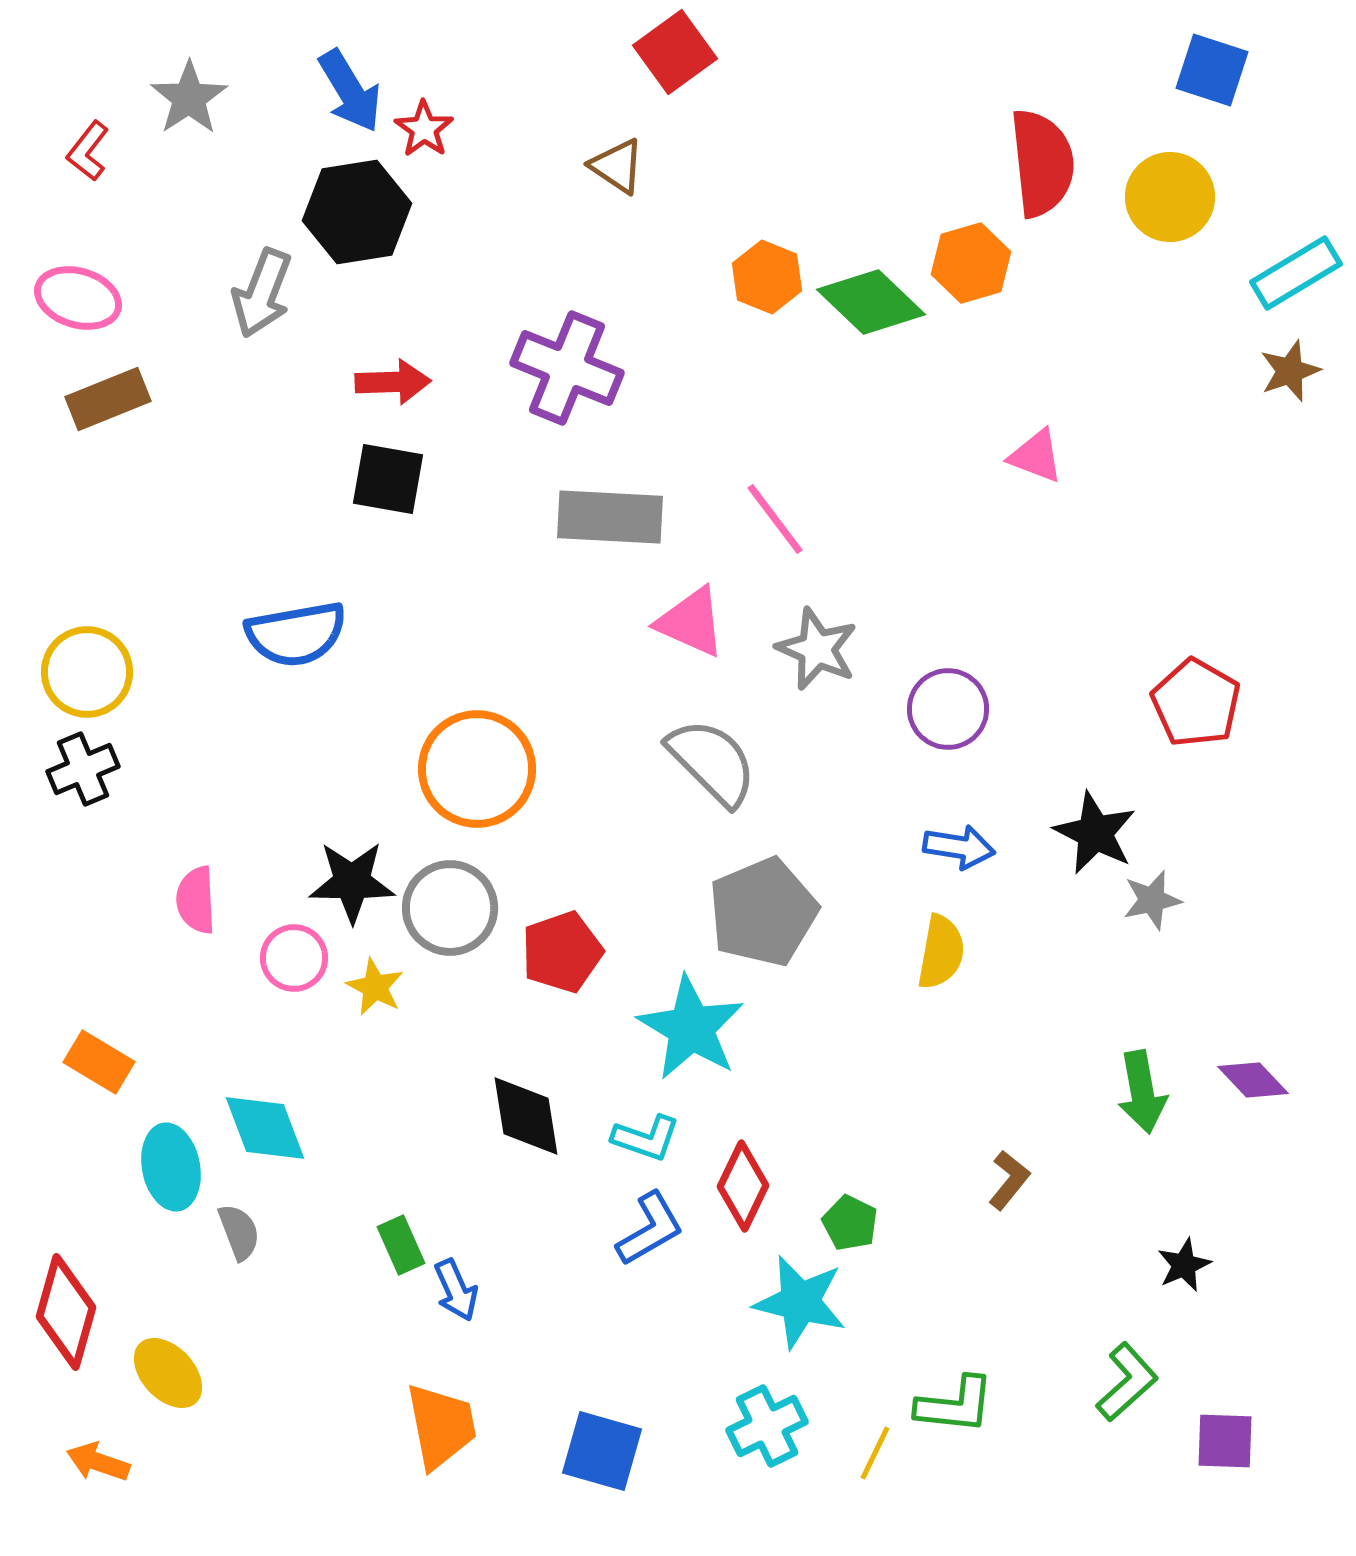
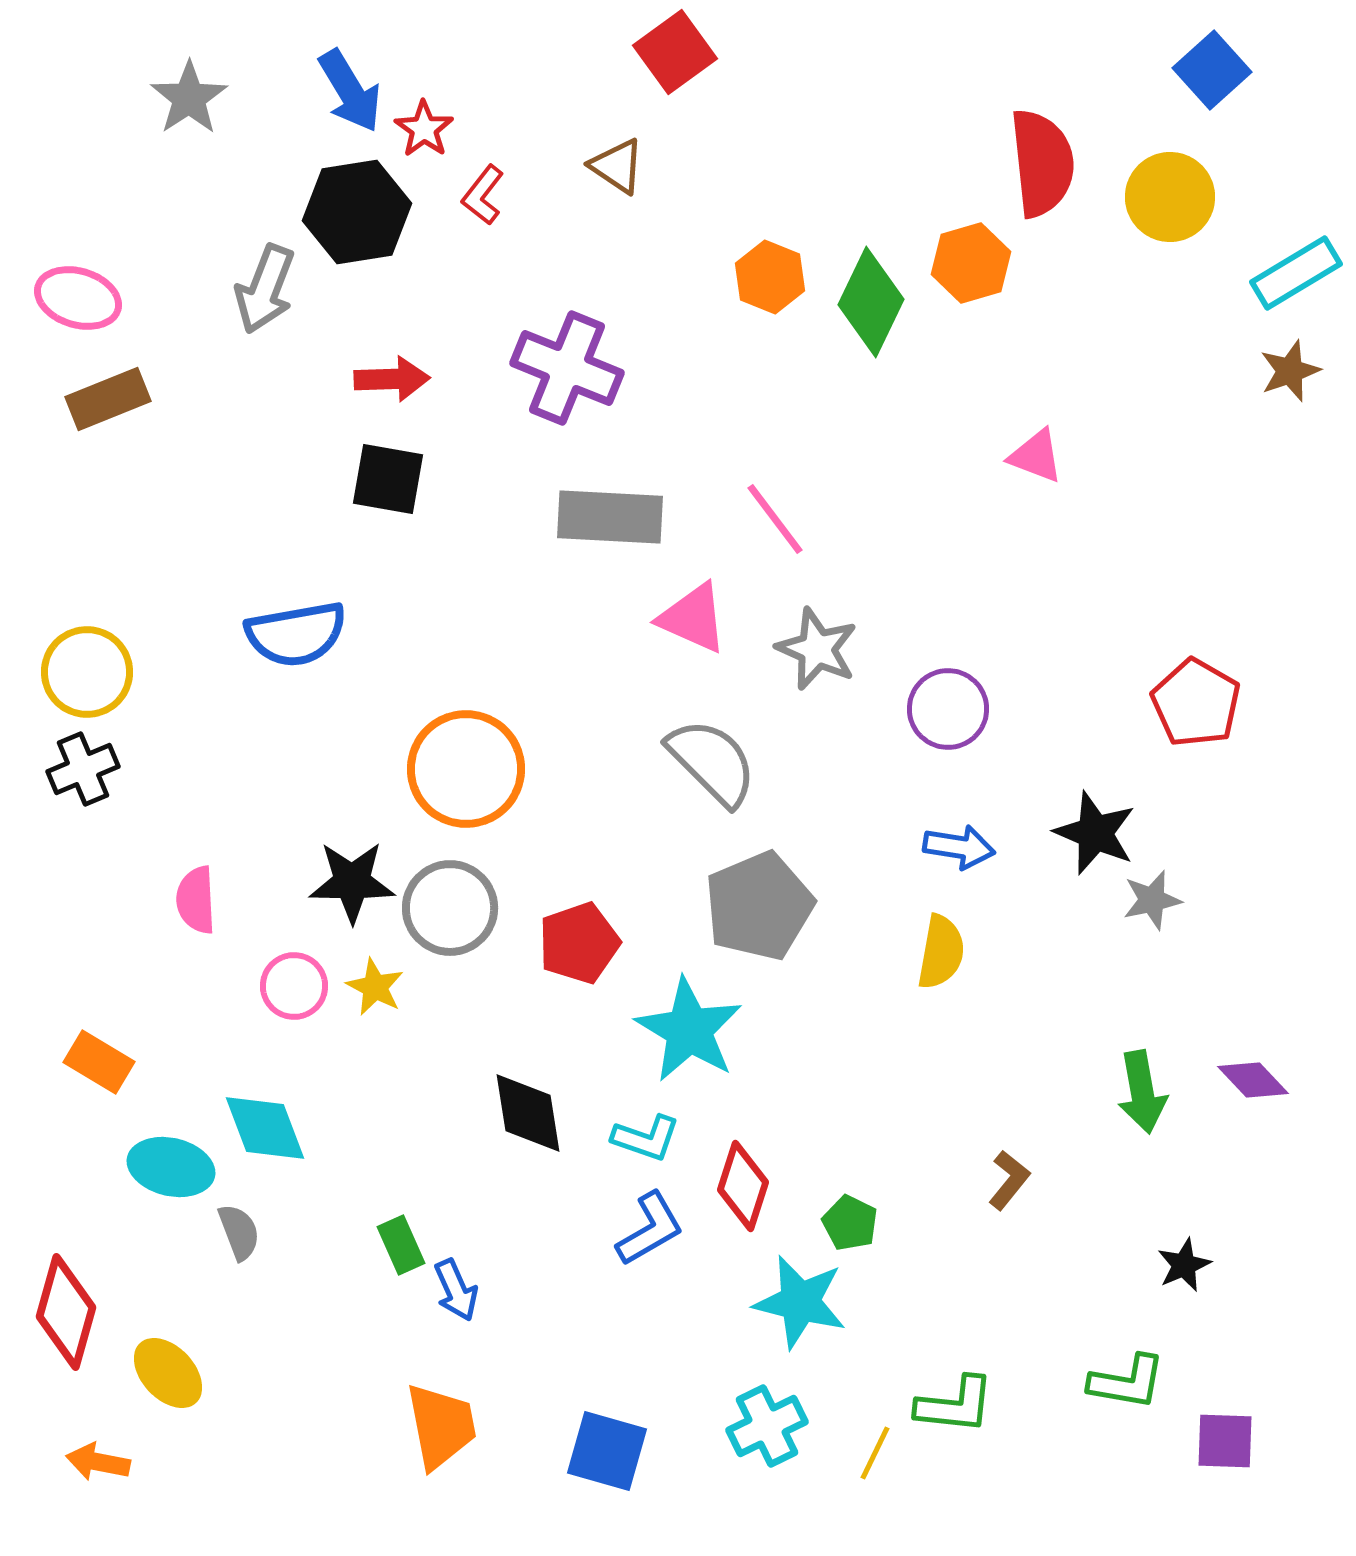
blue square at (1212, 70): rotated 30 degrees clockwise
red L-shape at (88, 151): moved 395 px right, 44 px down
orange hexagon at (767, 277): moved 3 px right
gray arrow at (262, 293): moved 3 px right, 4 px up
green diamond at (871, 302): rotated 72 degrees clockwise
red arrow at (393, 382): moved 1 px left, 3 px up
pink triangle at (691, 622): moved 2 px right, 4 px up
orange circle at (477, 769): moved 11 px left
black star at (1095, 833): rotated 4 degrees counterclockwise
gray pentagon at (763, 912): moved 4 px left, 6 px up
red pentagon at (562, 952): moved 17 px right, 9 px up
pink circle at (294, 958): moved 28 px down
cyan star at (691, 1028): moved 2 px left, 2 px down
black diamond at (526, 1116): moved 2 px right, 3 px up
cyan ellipse at (171, 1167): rotated 66 degrees counterclockwise
red diamond at (743, 1186): rotated 8 degrees counterclockwise
green L-shape at (1127, 1382): rotated 52 degrees clockwise
blue square at (602, 1451): moved 5 px right
orange arrow at (98, 1462): rotated 8 degrees counterclockwise
